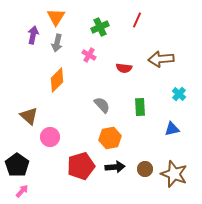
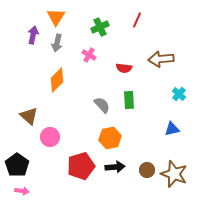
green rectangle: moved 11 px left, 7 px up
brown circle: moved 2 px right, 1 px down
pink arrow: rotated 56 degrees clockwise
